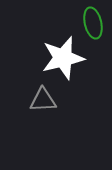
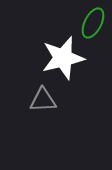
green ellipse: rotated 40 degrees clockwise
